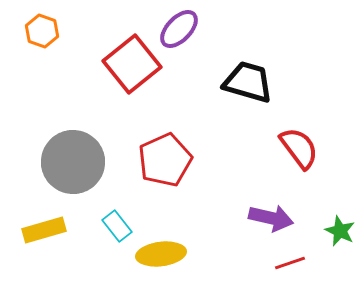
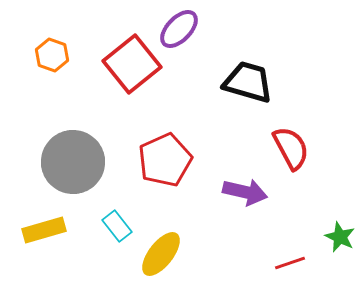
orange hexagon: moved 10 px right, 24 px down
red semicircle: moved 8 px left; rotated 9 degrees clockwise
purple arrow: moved 26 px left, 26 px up
green star: moved 6 px down
yellow ellipse: rotated 45 degrees counterclockwise
